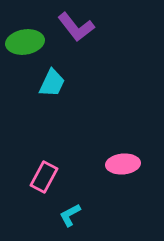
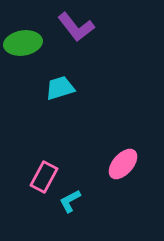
green ellipse: moved 2 px left, 1 px down
cyan trapezoid: moved 8 px right, 5 px down; rotated 132 degrees counterclockwise
pink ellipse: rotated 44 degrees counterclockwise
cyan L-shape: moved 14 px up
